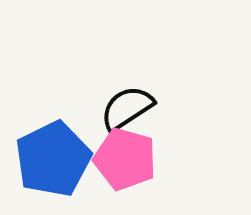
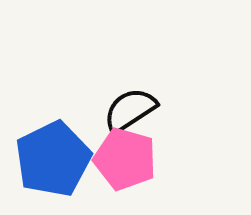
black semicircle: moved 3 px right, 2 px down
